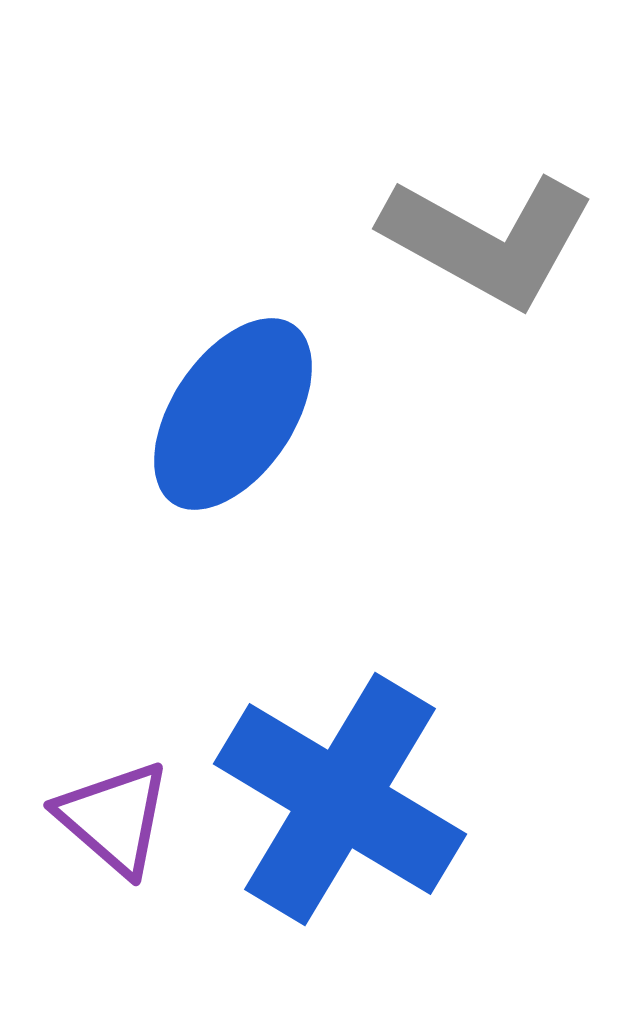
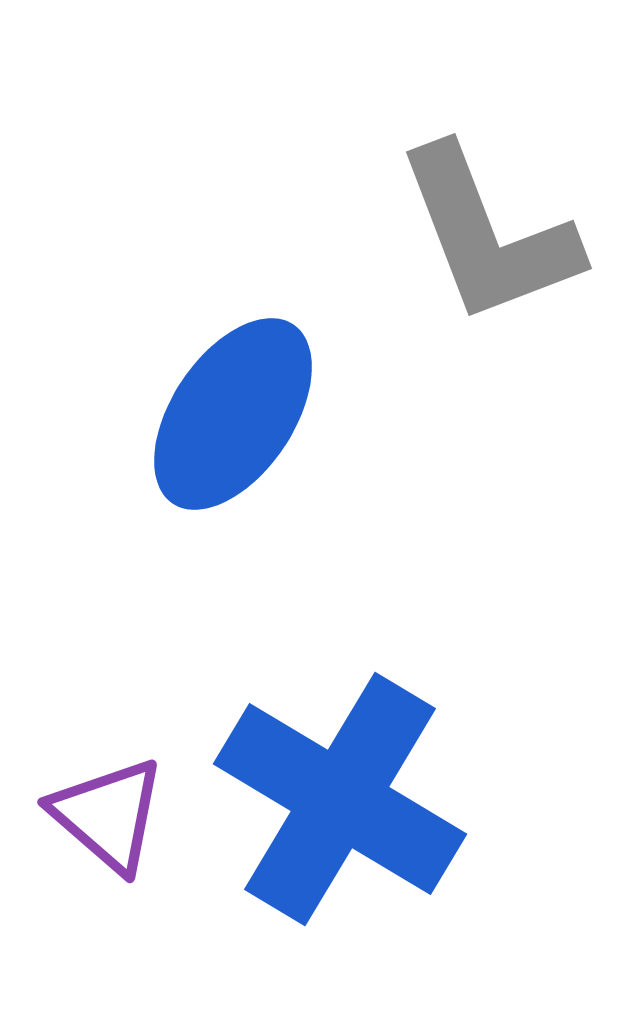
gray L-shape: moved 5 px up; rotated 40 degrees clockwise
purple triangle: moved 6 px left, 3 px up
